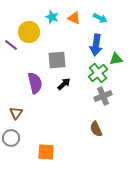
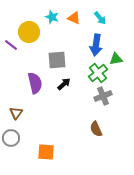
cyan arrow: rotated 24 degrees clockwise
